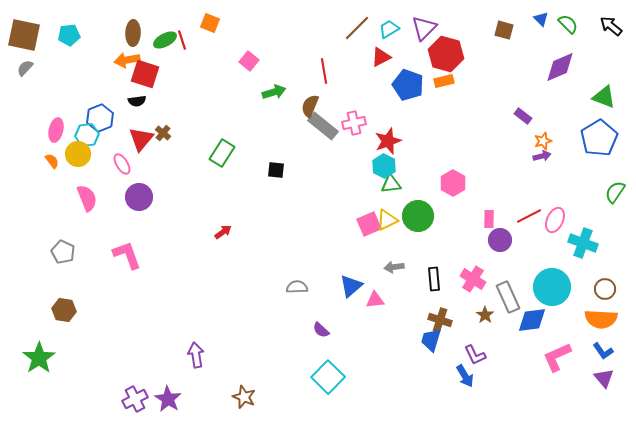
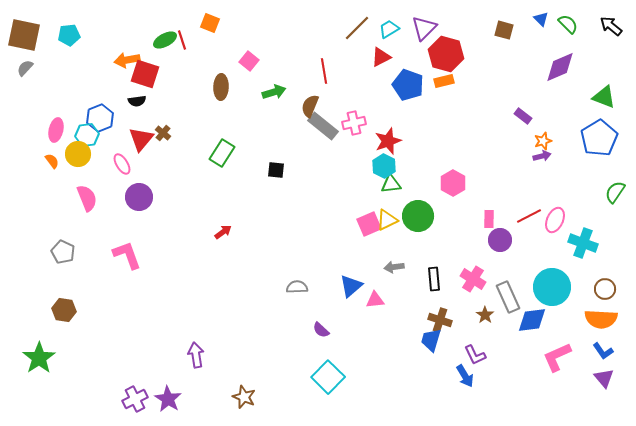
brown ellipse at (133, 33): moved 88 px right, 54 px down
